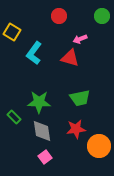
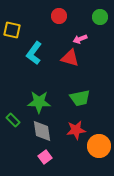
green circle: moved 2 px left, 1 px down
yellow square: moved 2 px up; rotated 18 degrees counterclockwise
green rectangle: moved 1 px left, 3 px down
red star: moved 1 px down
